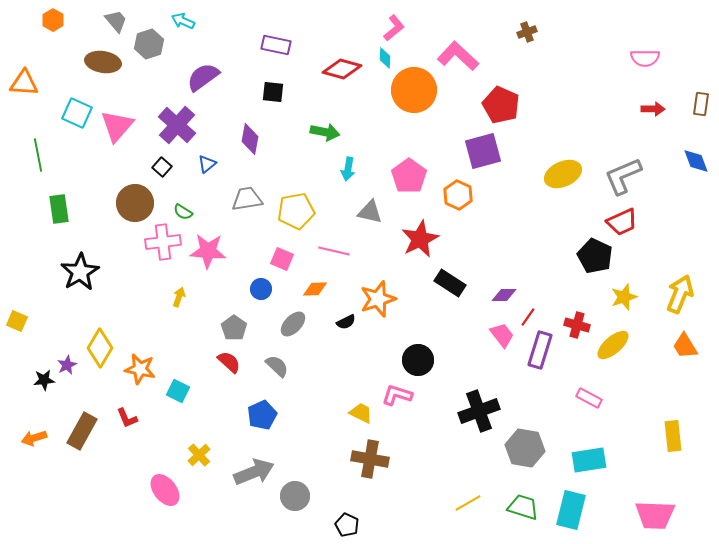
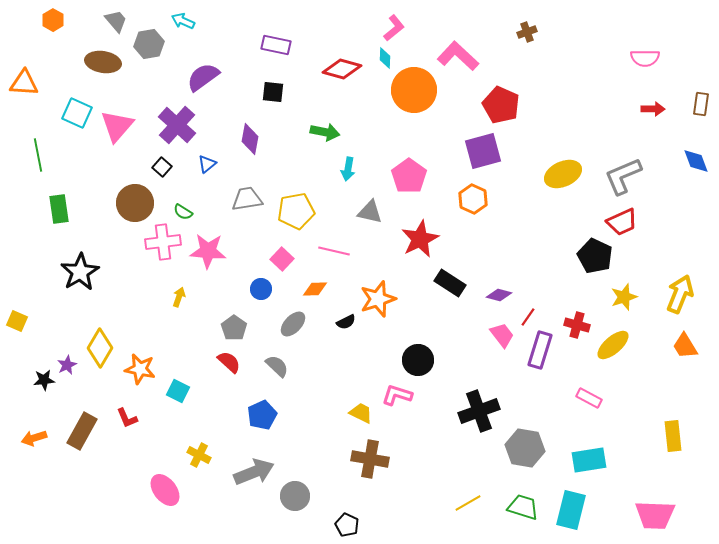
gray hexagon at (149, 44): rotated 8 degrees clockwise
orange hexagon at (458, 195): moved 15 px right, 4 px down
pink square at (282, 259): rotated 20 degrees clockwise
purple diamond at (504, 295): moved 5 px left; rotated 15 degrees clockwise
yellow cross at (199, 455): rotated 20 degrees counterclockwise
